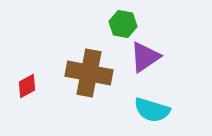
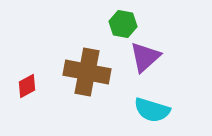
purple triangle: rotated 8 degrees counterclockwise
brown cross: moved 2 px left, 1 px up
